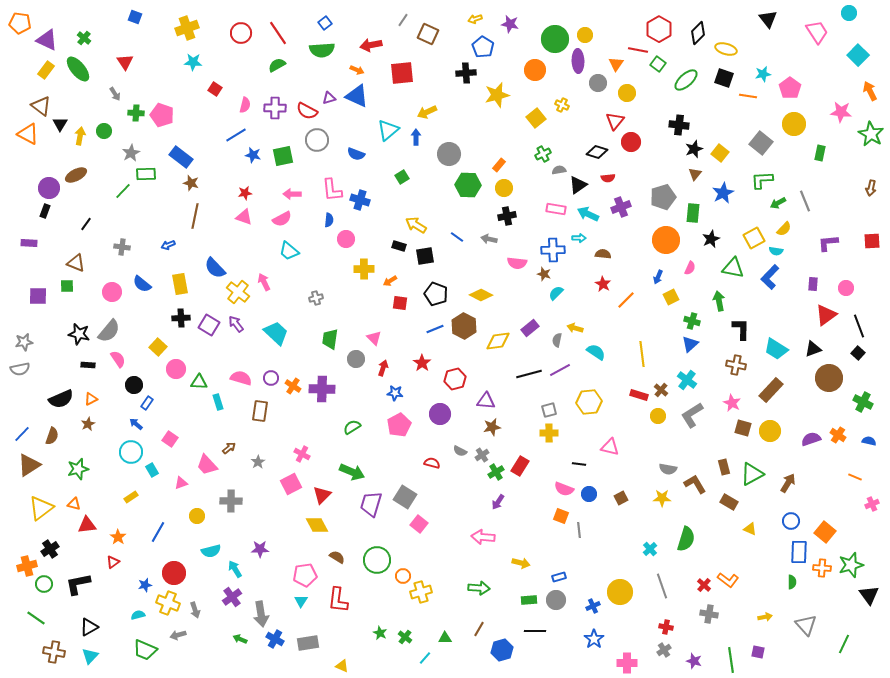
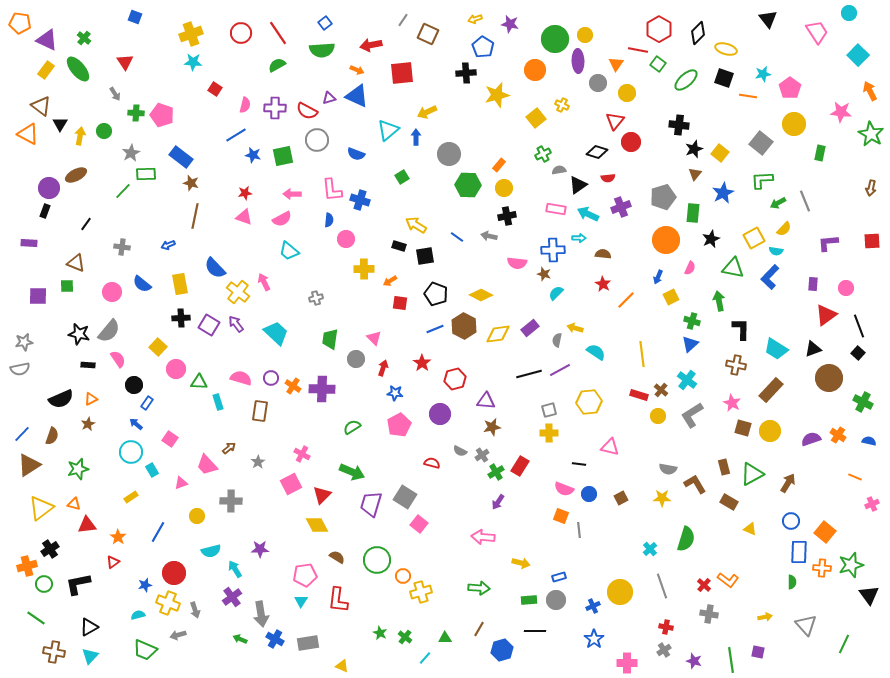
yellow cross at (187, 28): moved 4 px right, 6 px down
gray arrow at (489, 239): moved 3 px up
yellow diamond at (498, 341): moved 7 px up
